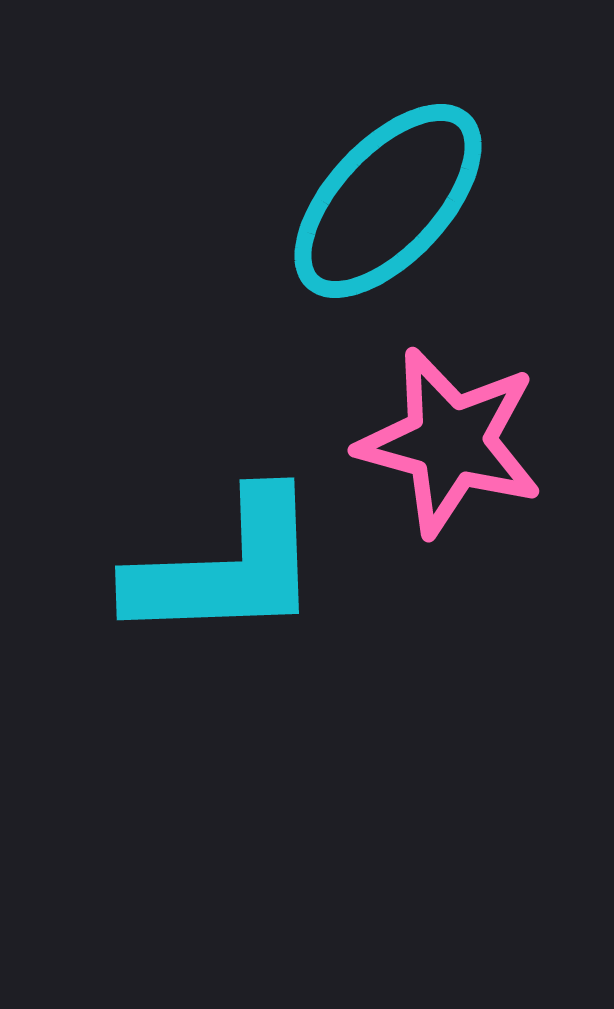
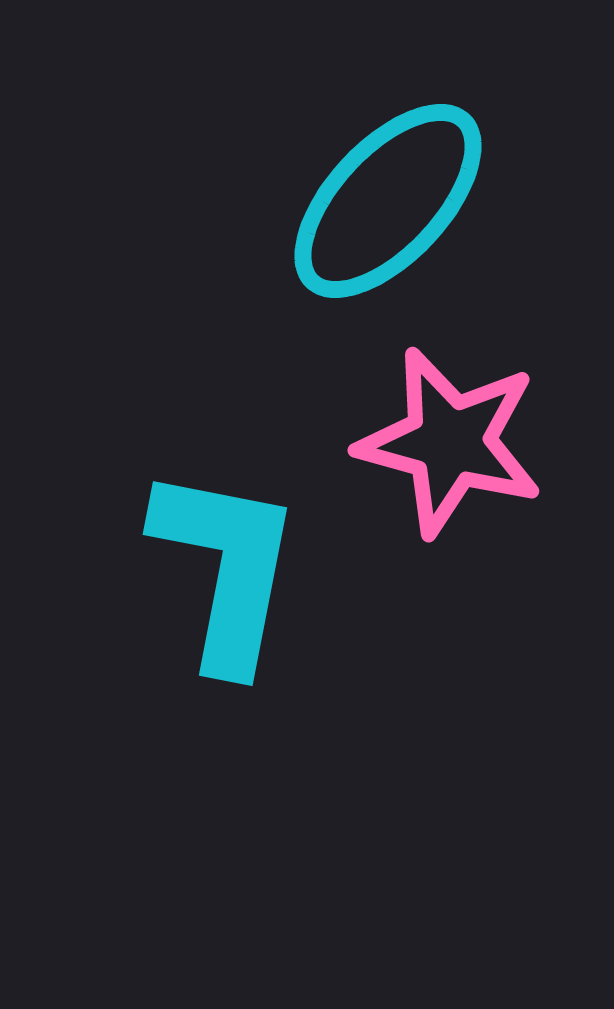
cyan L-shape: rotated 77 degrees counterclockwise
